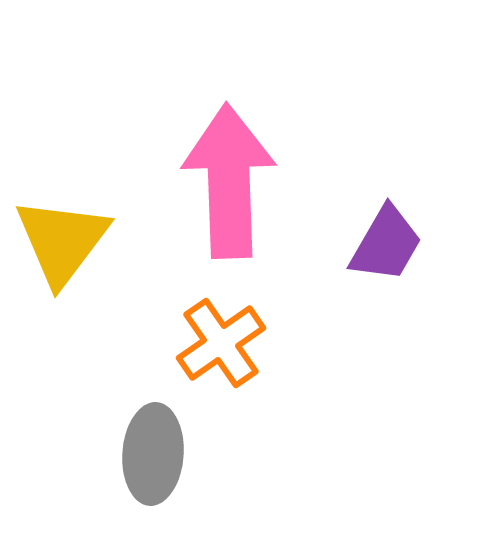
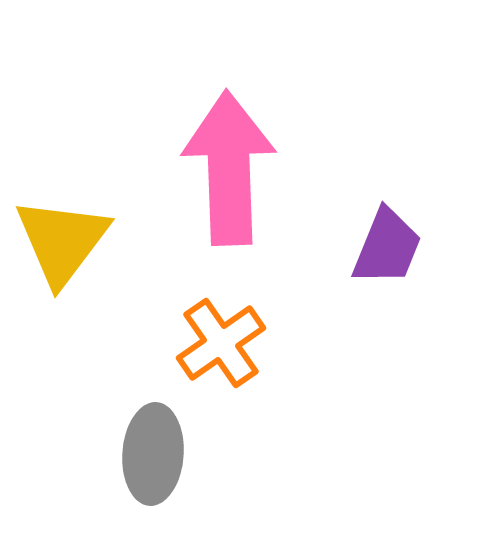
pink arrow: moved 13 px up
purple trapezoid: moved 1 px right, 3 px down; rotated 8 degrees counterclockwise
